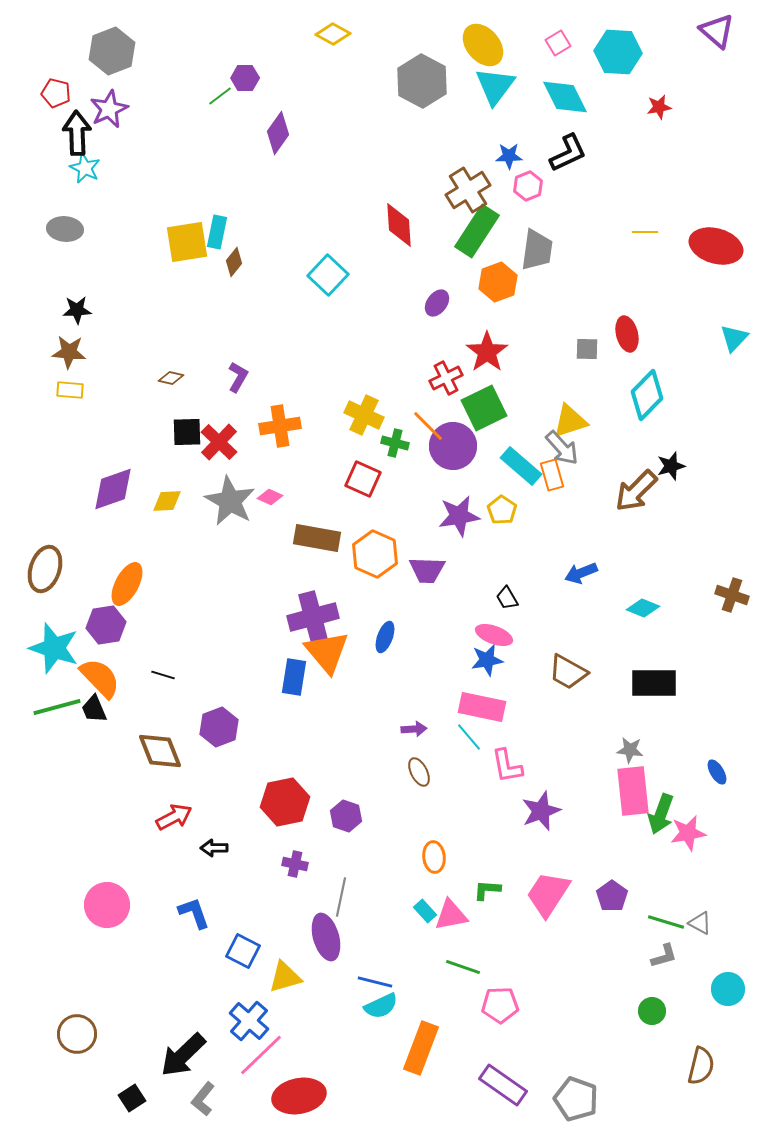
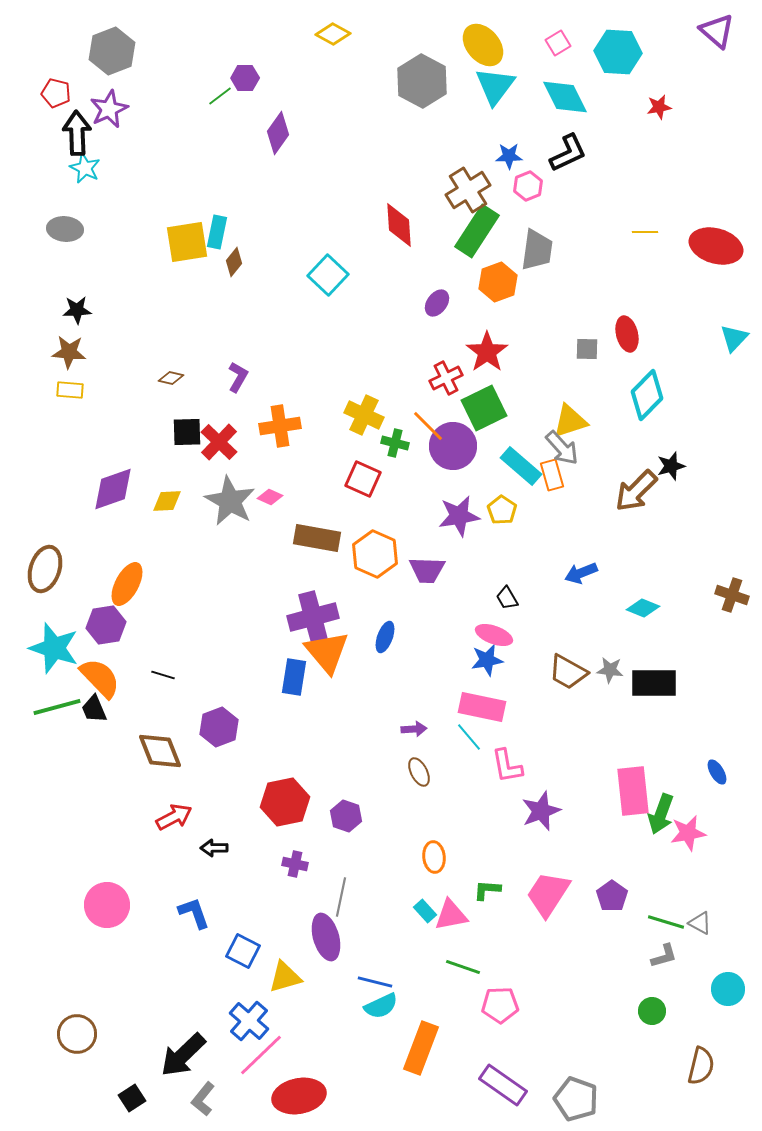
gray star at (630, 750): moved 20 px left, 80 px up
